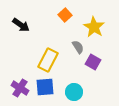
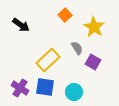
gray semicircle: moved 1 px left, 1 px down
yellow rectangle: rotated 20 degrees clockwise
blue square: rotated 12 degrees clockwise
